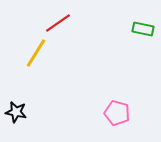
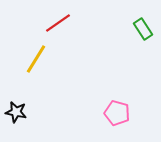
green rectangle: rotated 45 degrees clockwise
yellow line: moved 6 px down
